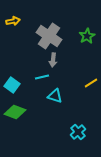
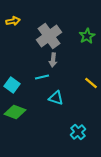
gray cross: rotated 20 degrees clockwise
yellow line: rotated 72 degrees clockwise
cyan triangle: moved 1 px right, 2 px down
